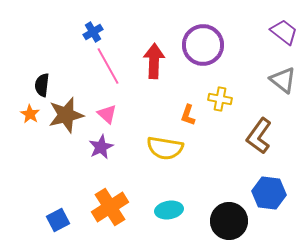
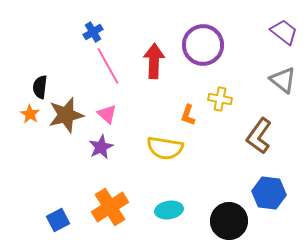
black semicircle: moved 2 px left, 2 px down
